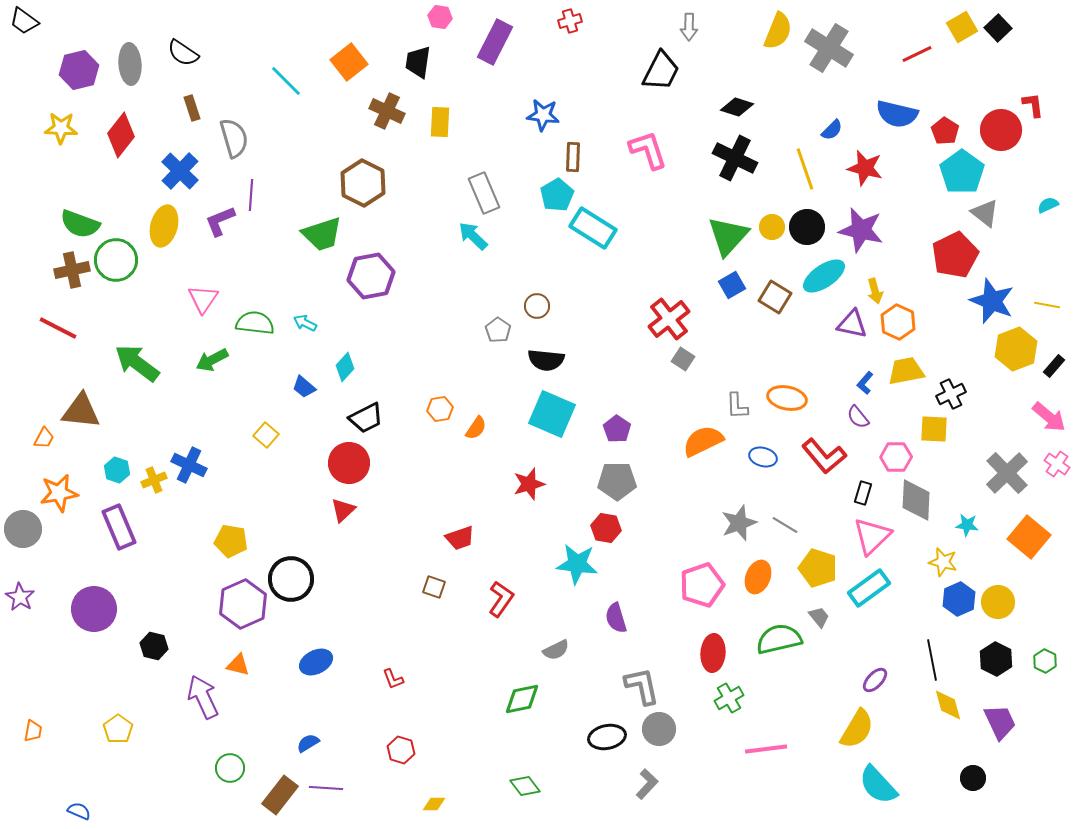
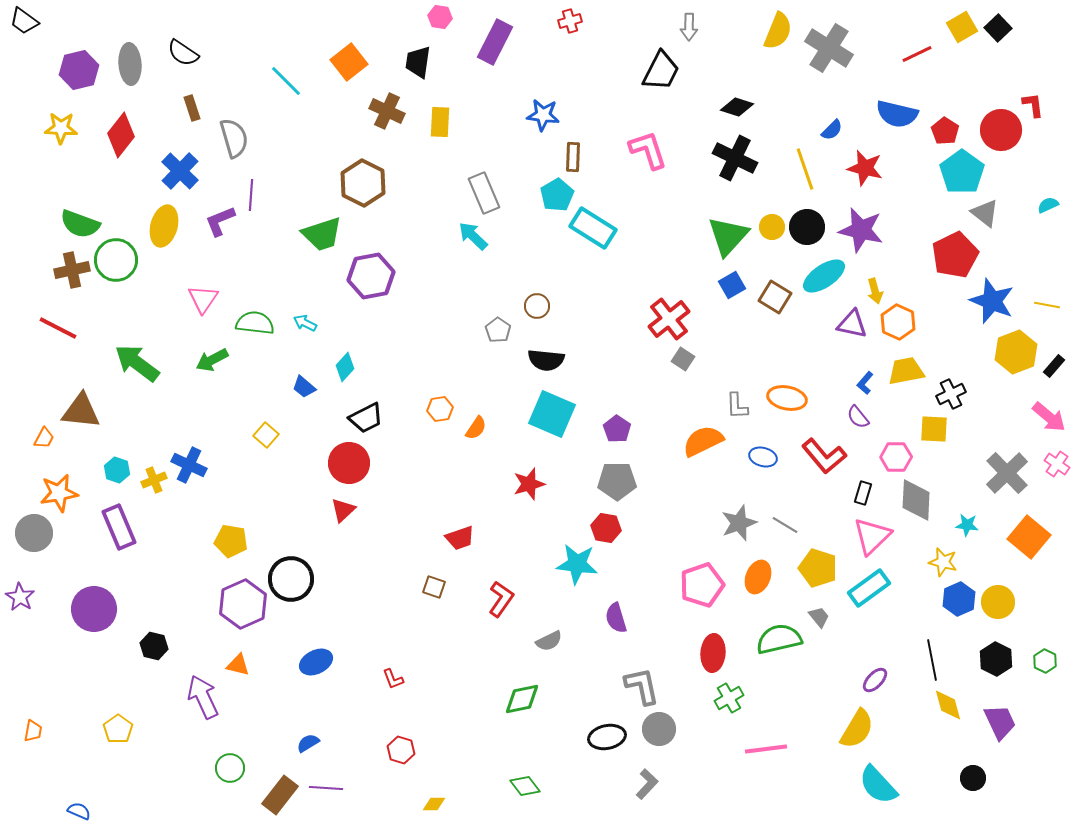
yellow hexagon at (1016, 349): moved 3 px down
gray circle at (23, 529): moved 11 px right, 4 px down
gray semicircle at (556, 650): moved 7 px left, 9 px up
